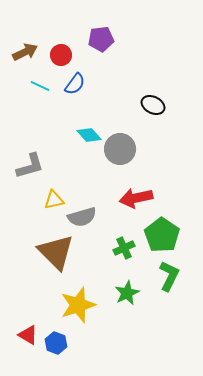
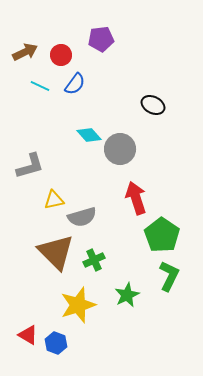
red arrow: rotated 84 degrees clockwise
green cross: moved 30 px left, 12 px down
green star: moved 2 px down
